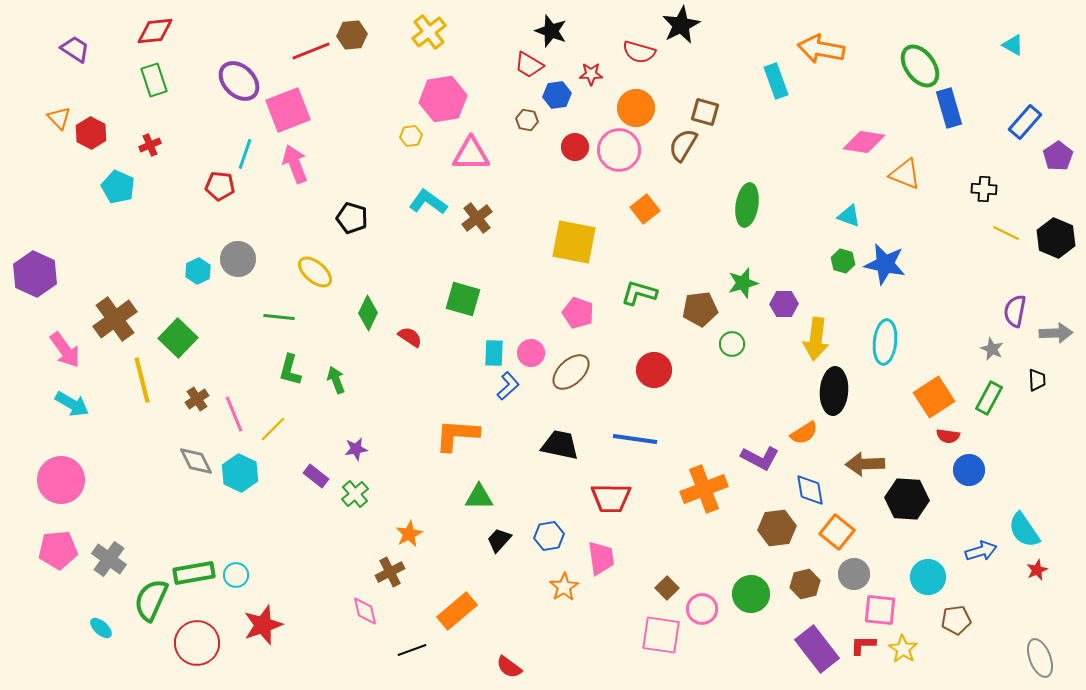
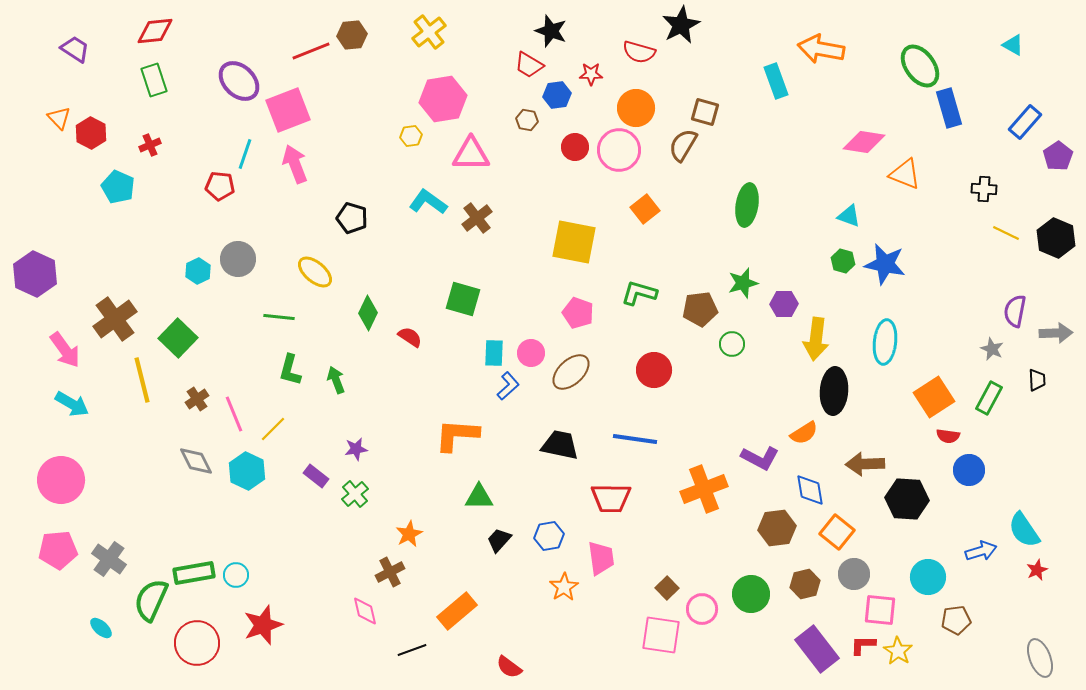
cyan hexagon at (240, 473): moved 7 px right, 2 px up
yellow star at (903, 649): moved 5 px left, 2 px down
